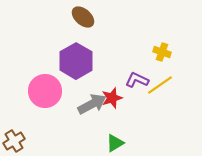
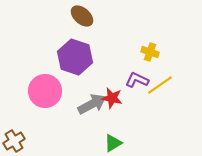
brown ellipse: moved 1 px left, 1 px up
yellow cross: moved 12 px left
purple hexagon: moved 1 px left, 4 px up; rotated 12 degrees counterclockwise
red star: rotated 30 degrees clockwise
green triangle: moved 2 px left
